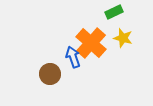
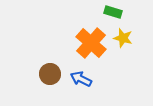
green rectangle: moved 1 px left; rotated 42 degrees clockwise
blue arrow: moved 8 px right, 22 px down; rotated 45 degrees counterclockwise
